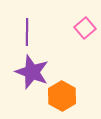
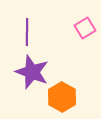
pink square: rotated 10 degrees clockwise
orange hexagon: moved 1 px down
